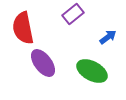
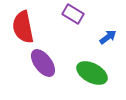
purple rectangle: rotated 70 degrees clockwise
red semicircle: moved 1 px up
green ellipse: moved 2 px down
